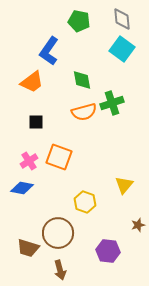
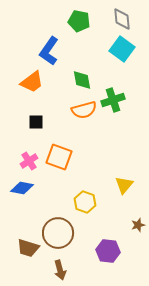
green cross: moved 1 px right, 3 px up
orange semicircle: moved 2 px up
